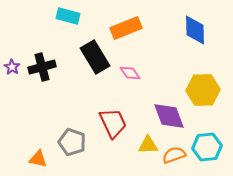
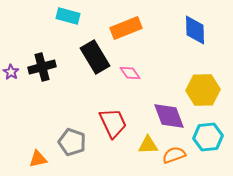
purple star: moved 1 px left, 5 px down
cyan hexagon: moved 1 px right, 10 px up
orange triangle: rotated 24 degrees counterclockwise
